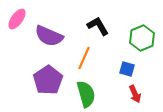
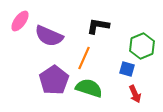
pink ellipse: moved 3 px right, 2 px down
black L-shape: rotated 50 degrees counterclockwise
green hexagon: moved 8 px down
purple pentagon: moved 6 px right
green semicircle: moved 3 px right, 6 px up; rotated 56 degrees counterclockwise
